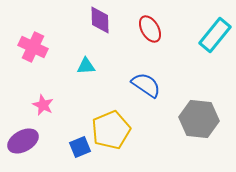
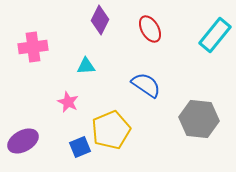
purple diamond: rotated 28 degrees clockwise
pink cross: rotated 32 degrees counterclockwise
pink star: moved 25 px right, 3 px up
